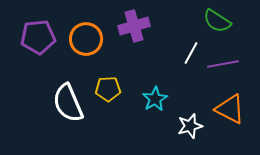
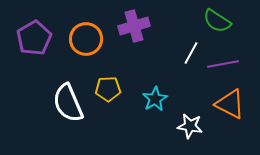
purple pentagon: moved 4 px left, 1 px down; rotated 24 degrees counterclockwise
orange triangle: moved 5 px up
white star: rotated 25 degrees clockwise
